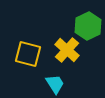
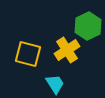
yellow cross: rotated 15 degrees clockwise
